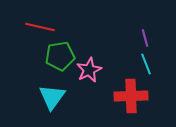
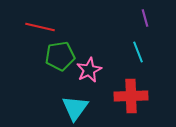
purple line: moved 20 px up
cyan line: moved 8 px left, 12 px up
cyan triangle: moved 23 px right, 11 px down
